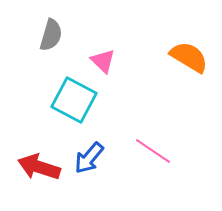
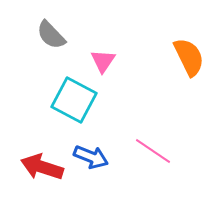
gray semicircle: rotated 120 degrees clockwise
orange semicircle: rotated 33 degrees clockwise
pink triangle: rotated 20 degrees clockwise
blue arrow: moved 2 px right, 1 px up; rotated 108 degrees counterclockwise
red arrow: moved 3 px right
